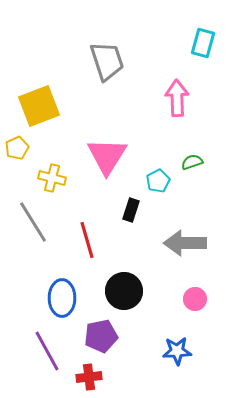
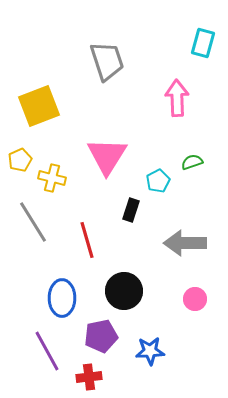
yellow pentagon: moved 3 px right, 12 px down
blue star: moved 27 px left
